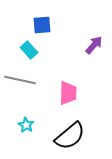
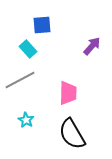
purple arrow: moved 2 px left, 1 px down
cyan rectangle: moved 1 px left, 1 px up
gray line: rotated 40 degrees counterclockwise
cyan star: moved 5 px up
black semicircle: moved 2 px right, 2 px up; rotated 100 degrees clockwise
